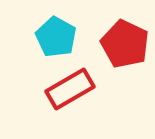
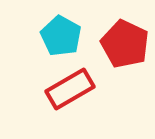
cyan pentagon: moved 5 px right, 1 px up
